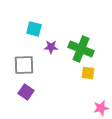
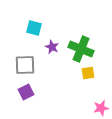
cyan square: moved 1 px up
purple star: moved 1 px right; rotated 24 degrees clockwise
gray square: moved 1 px right
yellow square: rotated 16 degrees counterclockwise
purple square: rotated 28 degrees clockwise
